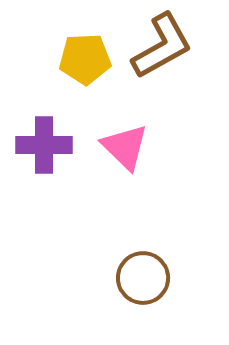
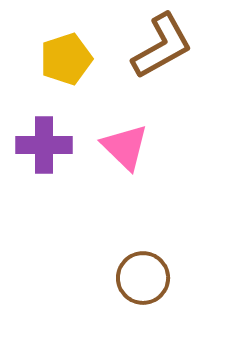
yellow pentagon: moved 19 px left; rotated 15 degrees counterclockwise
